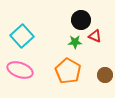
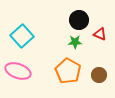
black circle: moved 2 px left
red triangle: moved 5 px right, 2 px up
pink ellipse: moved 2 px left, 1 px down
brown circle: moved 6 px left
